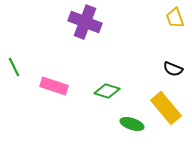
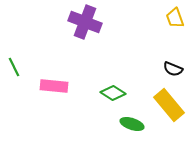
pink rectangle: rotated 12 degrees counterclockwise
green diamond: moved 6 px right, 2 px down; rotated 15 degrees clockwise
yellow rectangle: moved 3 px right, 3 px up
